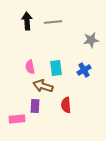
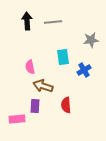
cyan rectangle: moved 7 px right, 11 px up
